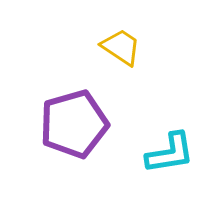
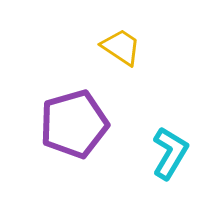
cyan L-shape: rotated 50 degrees counterclockwise
